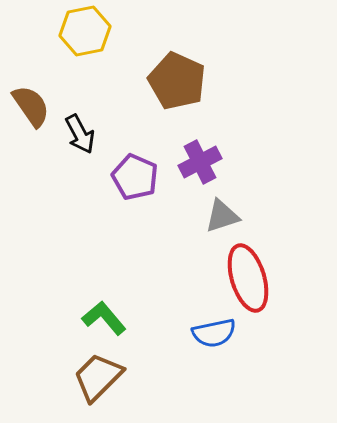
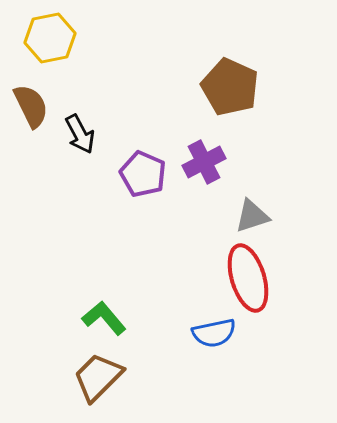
yellow hexagon: moved 35 px left, 7 px down
brown pentagon: moved 53 px right, 6 px down
brown semicircle: rotated 9 degrees clockwise
purple cross: moved 4 px right
purple pentagon: moved 8 px right, 3 px up
gray triangle: moved 30 px right
